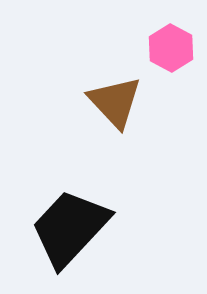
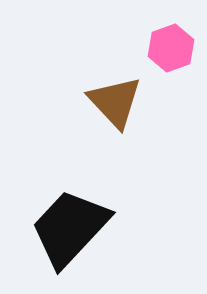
pink hexagon: rotated 12 degrees clockwise
